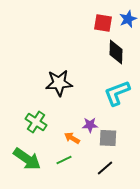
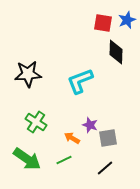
blue star: moved 1 px left, 1 px down
black star: moved 31 px left, 9 px up
cyan L-shape: moved 37 px left, 12 px up
purple star: rotated 21 degrees clockwise
gray square: rotated 12 degrees counterclockwise
